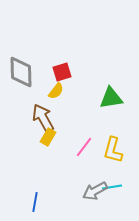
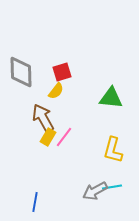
green triangle: rotated 15 degrees clockwise
pink line: moved 20 px left, 10 px up
